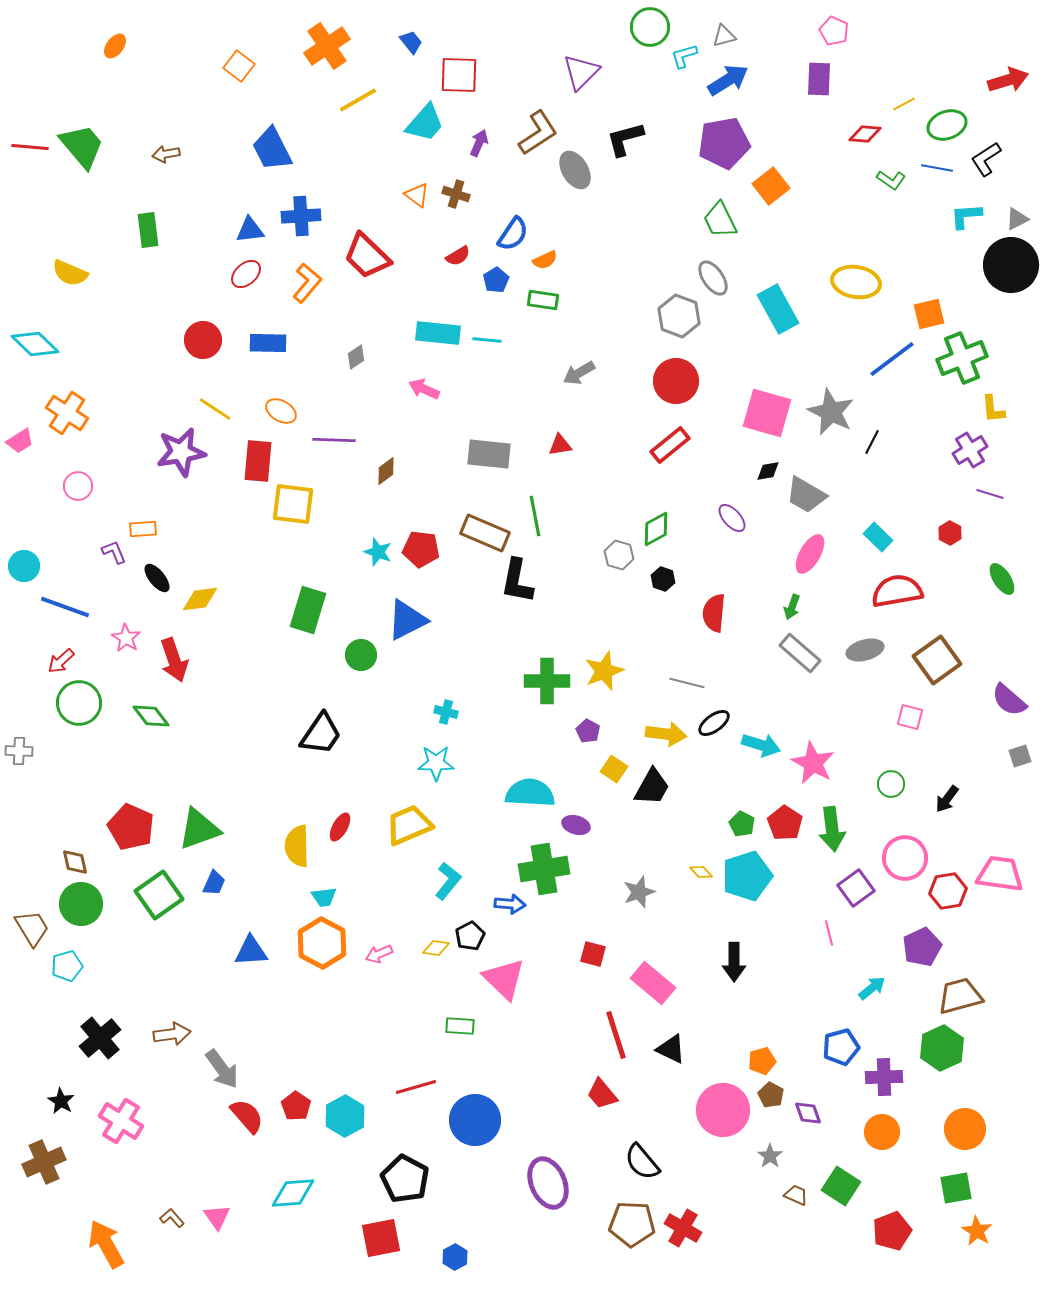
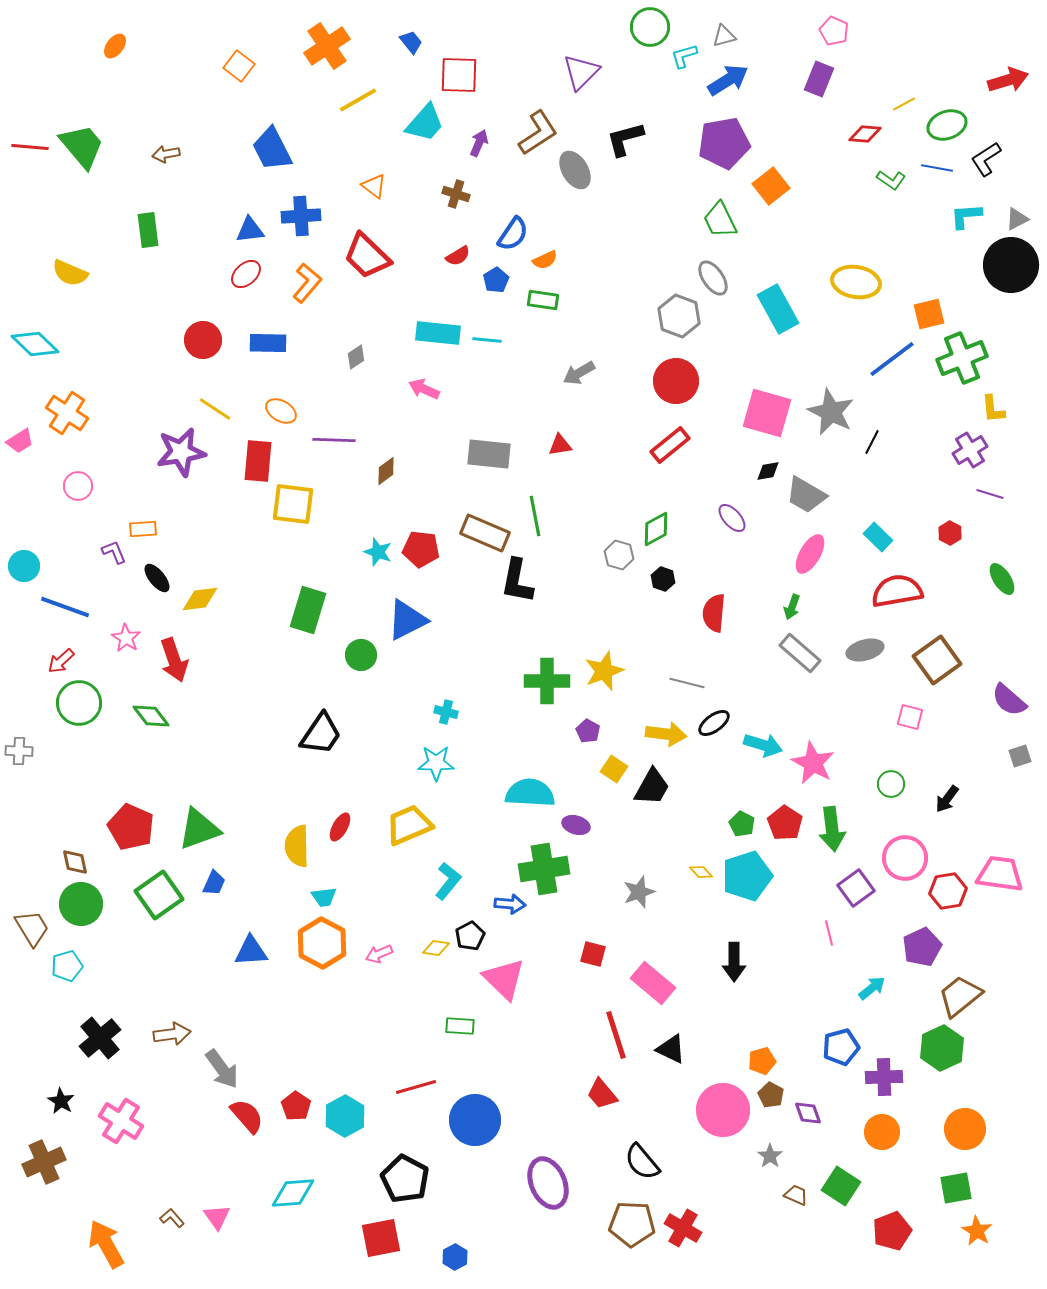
purple rectangle at (819, 79): rotated 20 degrees clockwise
orange triangle at (417, 195): moved 43 px left, 9 px up
cyan arrow at (761, 745): moved 2 px right
brown trapezoid at (960, 996): rotated 24 degrees counterclockwise
